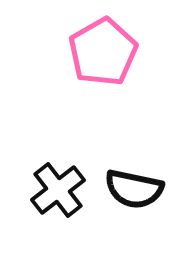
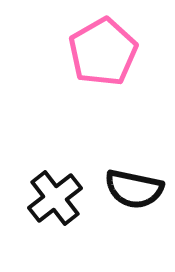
black cross: moved 3 px left, 8 px down
